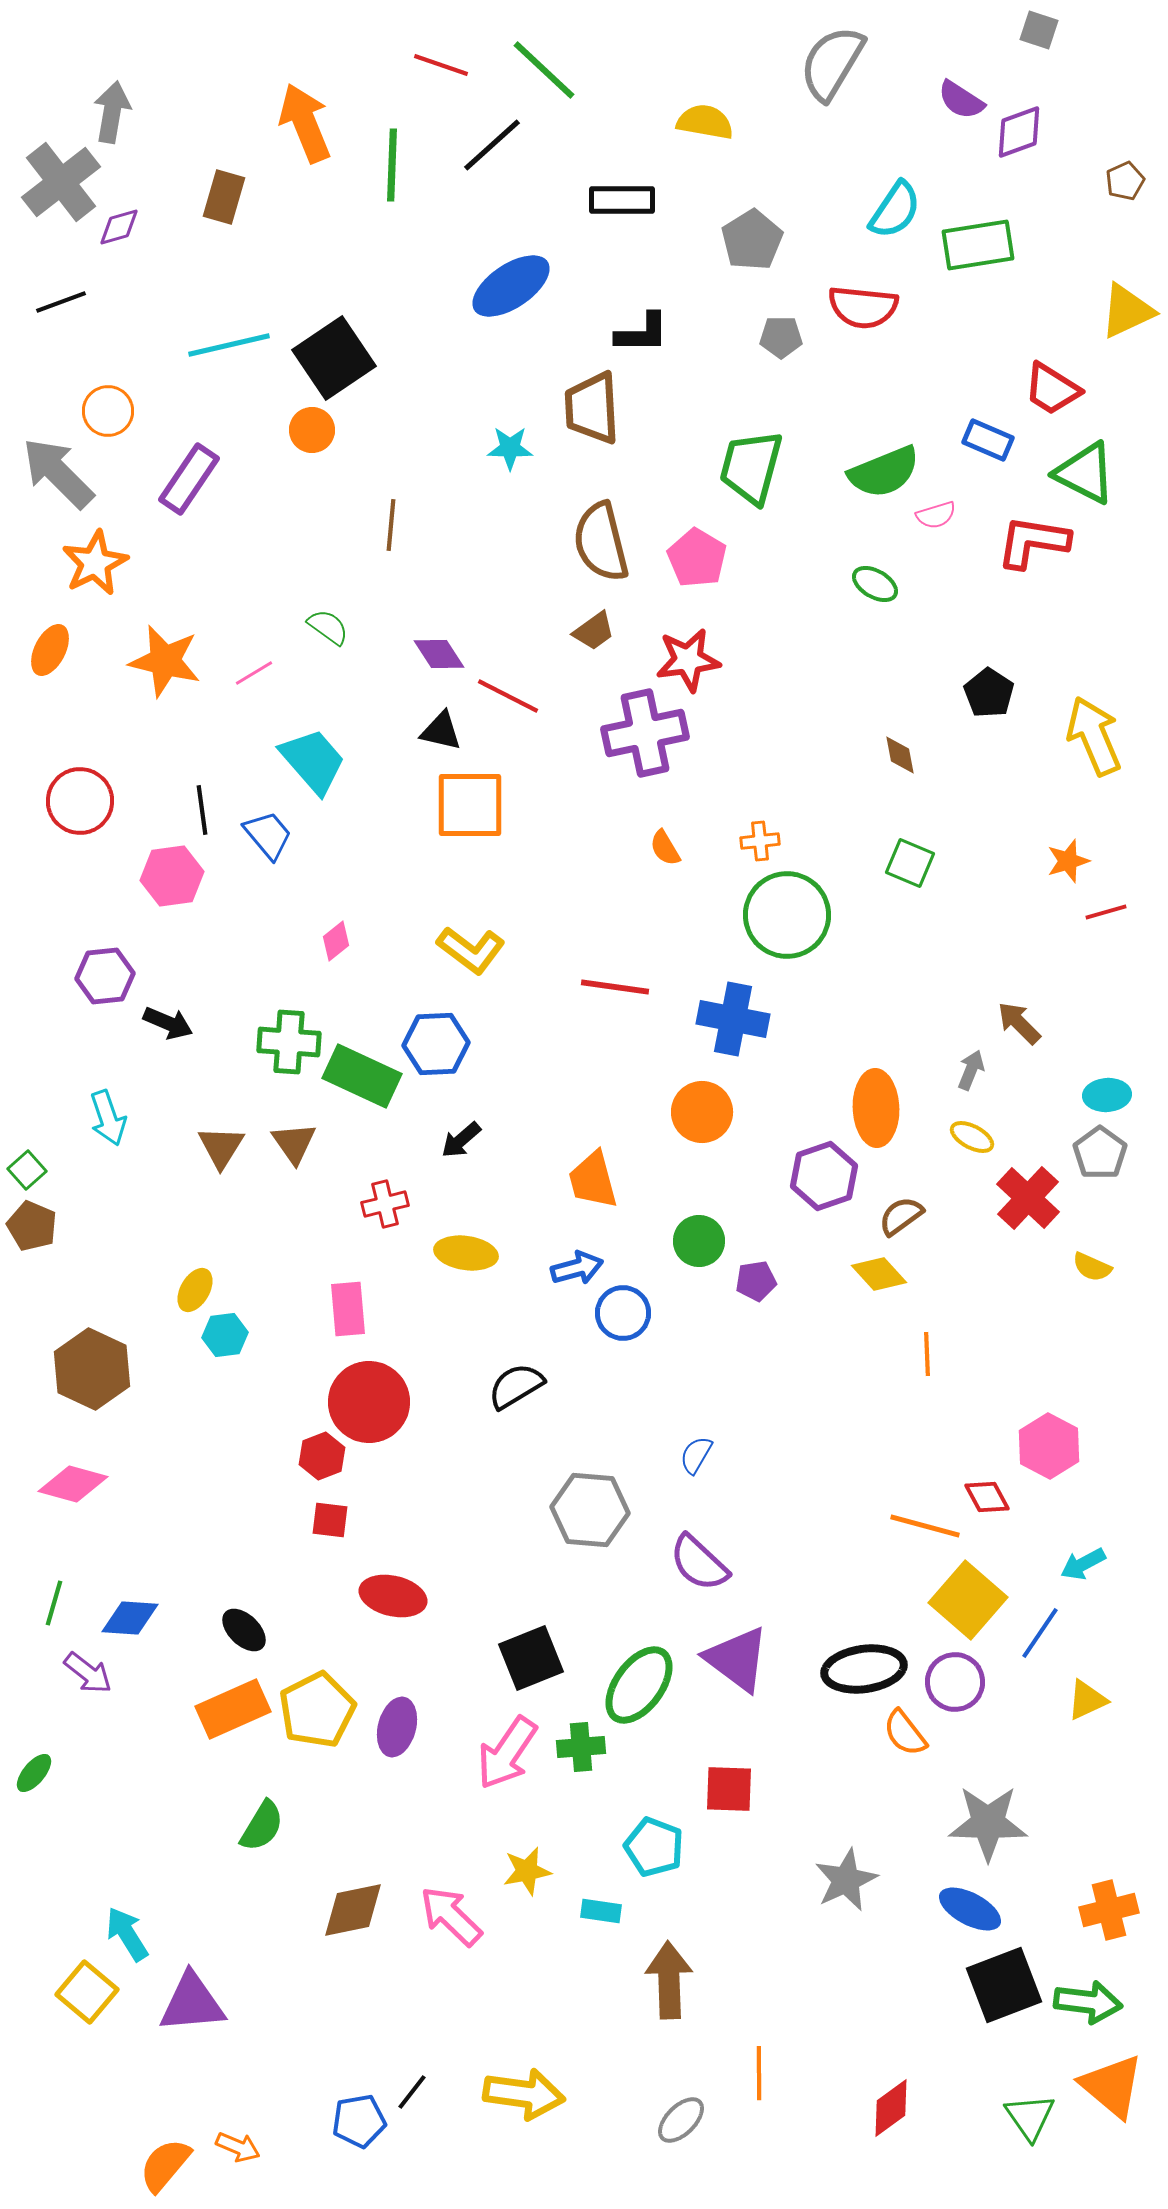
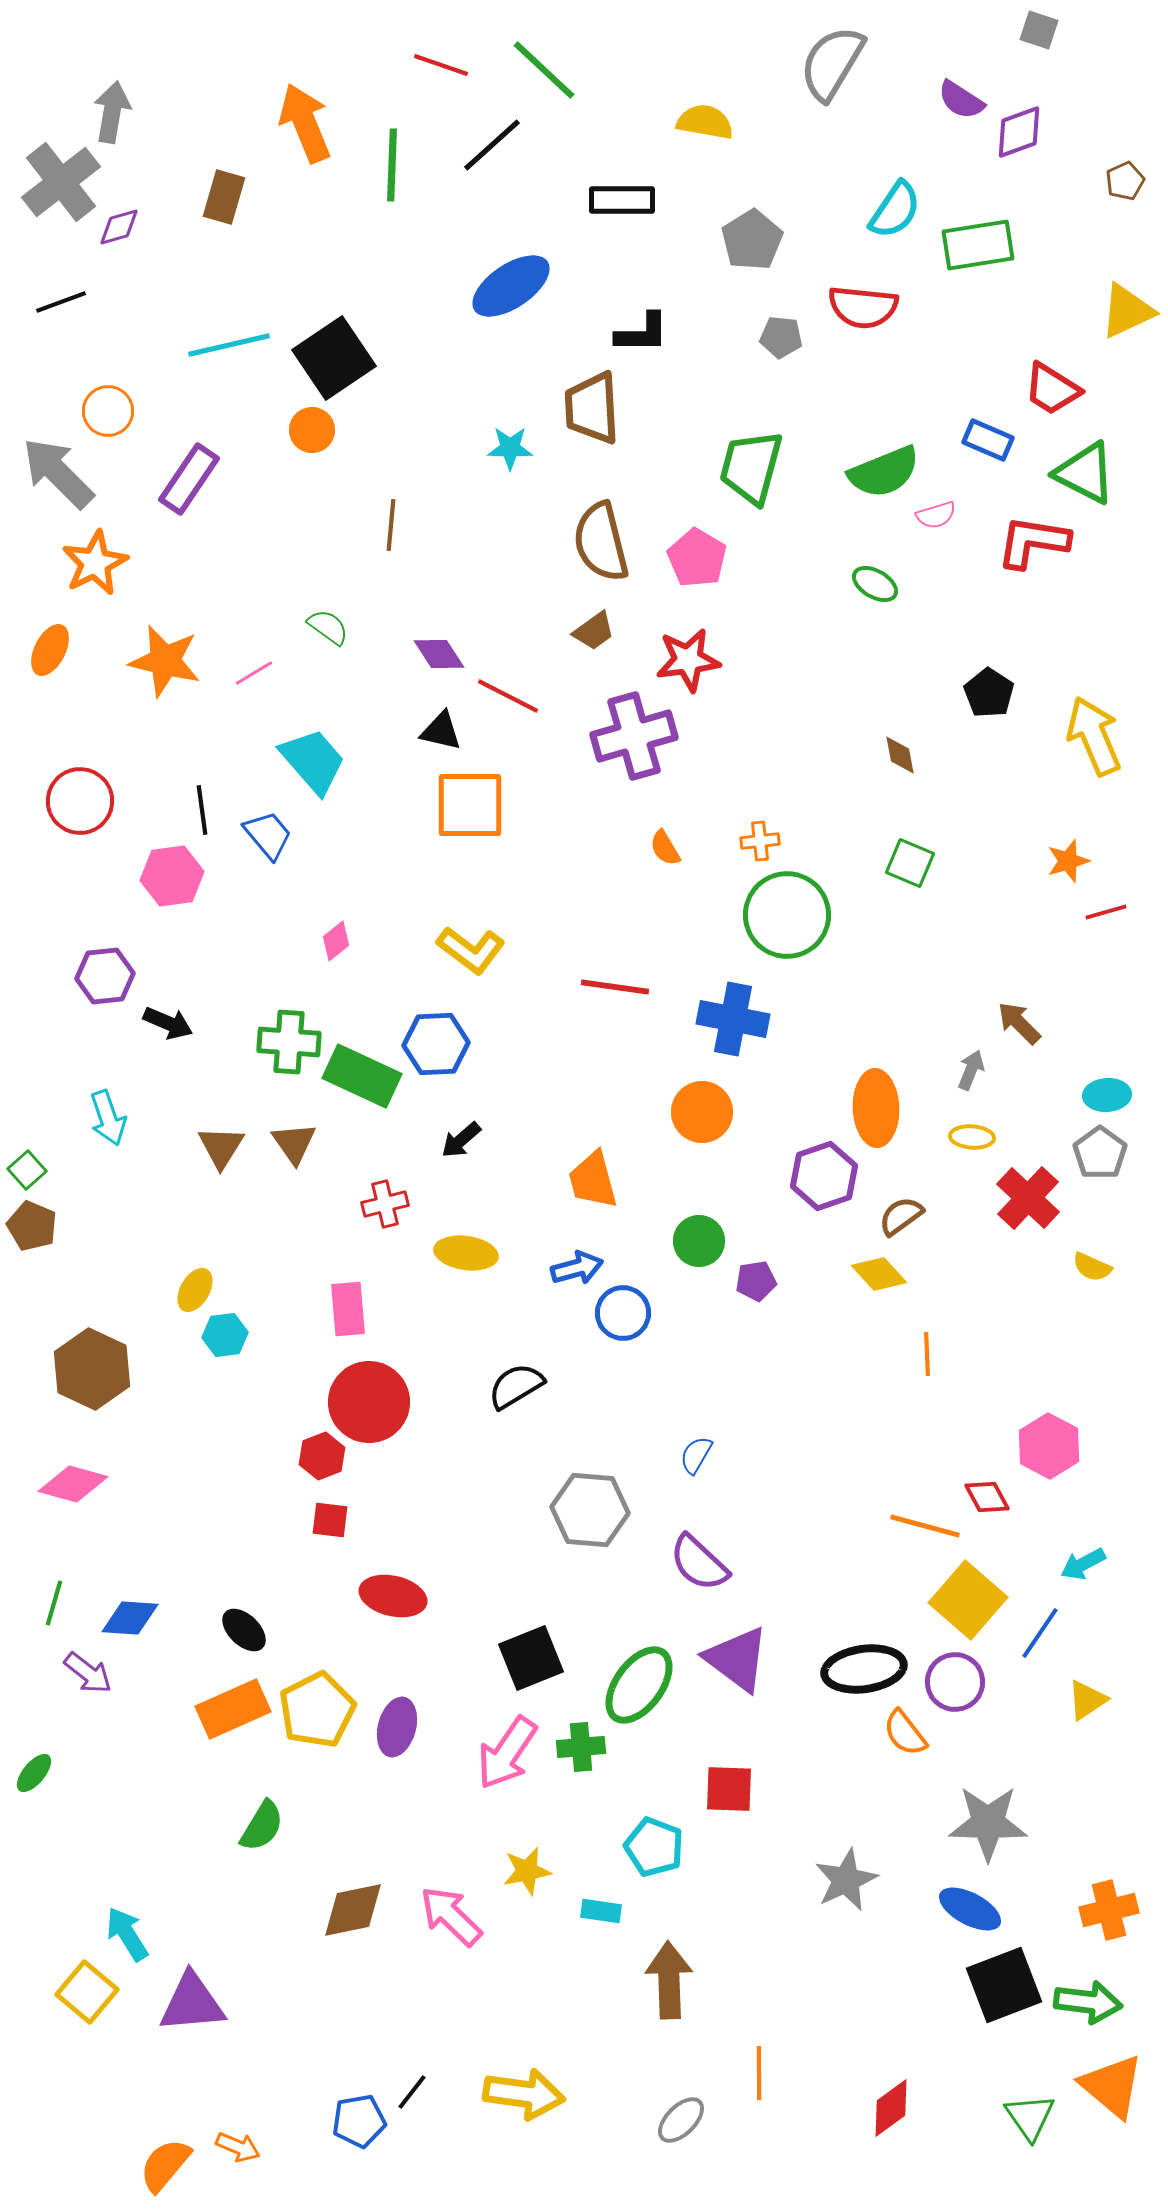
gray pentagon at (781, 337): rotated 6 degrees clockwise
purple cross at (645, 733): moved 11 px left, 3 px down; rotated 4 degrees counterclockwise
yellow ellipse at (972, 1137): rotated 24 degrees counterclockwise
yellow triangle at (1087, 1700): rotated 9 degrees counterclockwise
